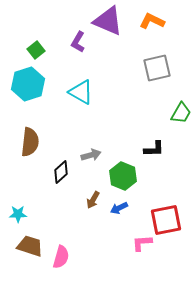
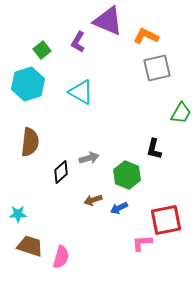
orange L-shape: moved 6 px left, 15 px down
green square: moved 6 px right
black L-shape: rotated 105 degrees clockwise
gray arrow: moved 2 px left, 3 px down
green hexagon: moved 4 px right, 1 px up
brown arrow: rotated 42 degrees clockwise
